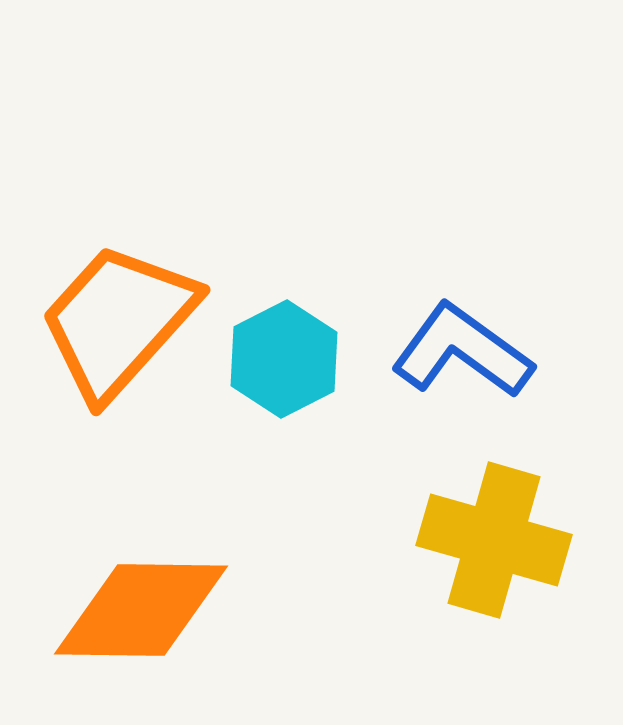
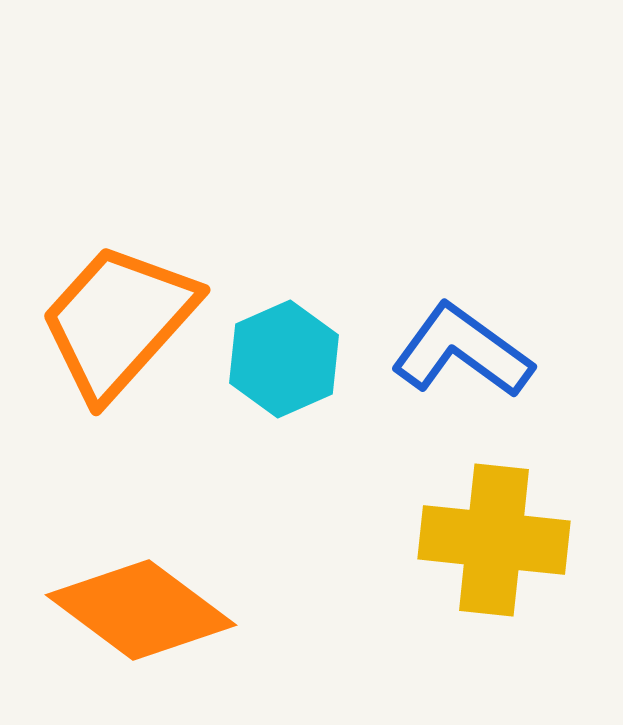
cyan hexagon: rotated 3 degrees clockwise
yellow cross: rotated 10 degrees counterclockwise
orange diamond: rotated 36 degrees clockwise
